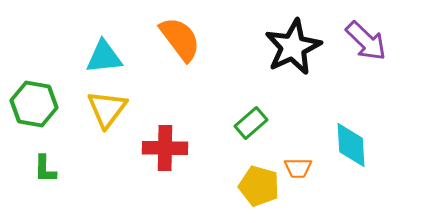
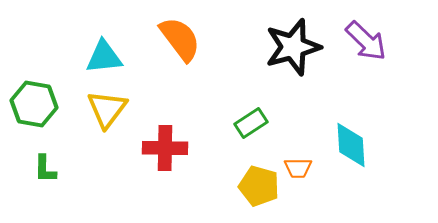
black star: rotated 10 degrees clockwise
green rectangle: rotated 8 degrees clockwise
